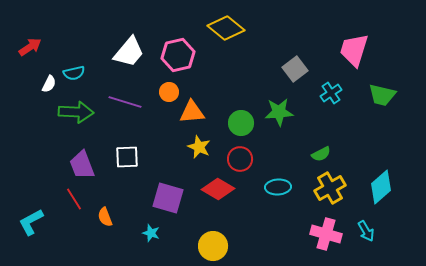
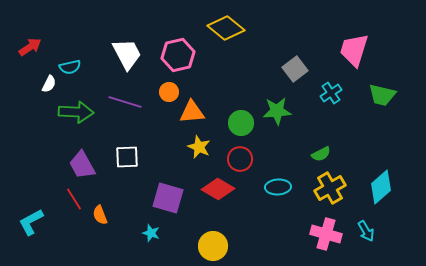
white trapezoid: moved 2 px left, 2 px down; rotated 68 degrees counterclockwise
cyan semicircle: moved 4 px left, 6 px up
green star: moved 2 px left, 1 px up
purple trapezoid: rotated 8 degrees counterclockwise
orange semicircle: moved 5 px left, 2 px up
